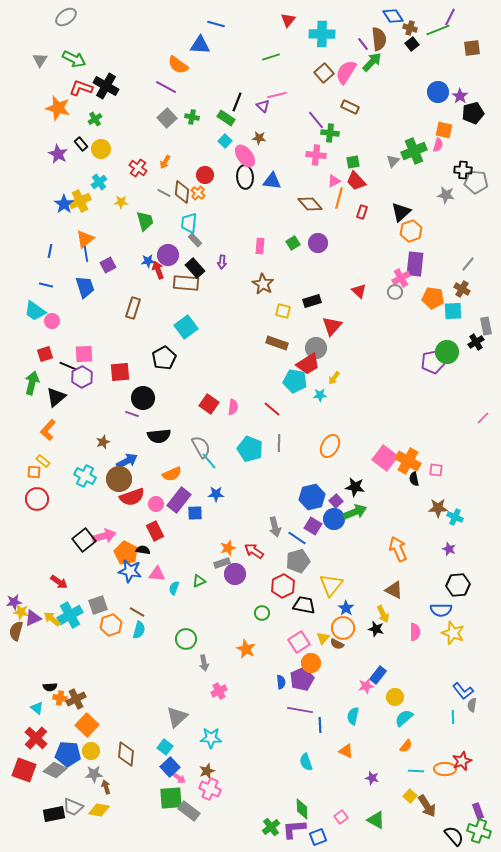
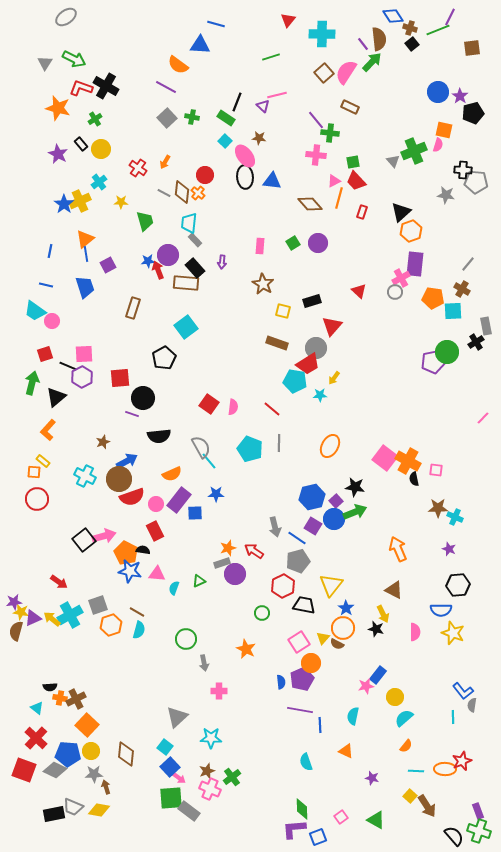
gray triangle at (40, 60): moved 5 px right, 3 px down
gray triangle at (393, 161): rotated 24 degrees counterclockwise
red square at (120, 372): moved 6 px down
pink cross at (219, 691): rotated 28 degrees clockwise
green cross at (271, 827): moved 39 px left, 50 px up
